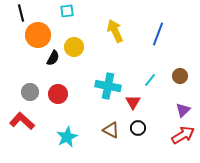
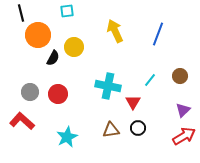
brown triangle: rotated 36 degrees counterclockwise
red arrow: moved 1 px right, 1 px down
